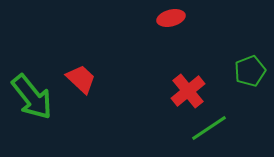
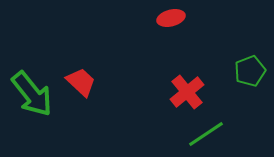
red trapezoid: moved 3 px down
red cross: moved 1 px left, 1 px down
green arrow: moved 3 px up
green line: moved 3 px left, 6 px down
